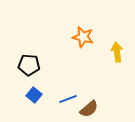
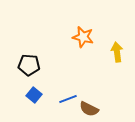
brown semicircle: rotated 66 degrees clockwise
